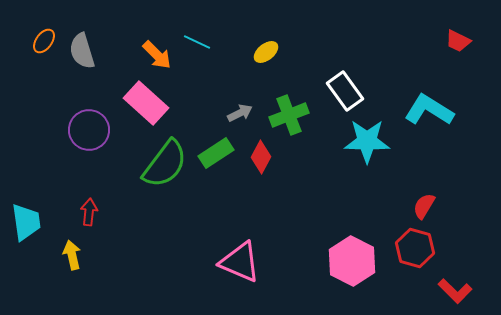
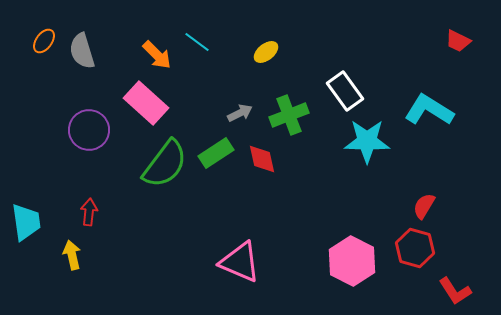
cyan line: rotated 12 degrees clockwise
red diamond: moved 1 px right, 2 px down; rotated 40 degrees counterclockwise
red L-shape: rotated 12 degrees clockwise
